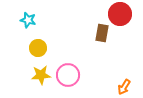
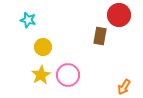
red circle: moved 1 px left, 1 px down
brown rectangle: moved 2 px left, 3 px down
yellow circle: moved 5 px right, 1 px up
yellow star: rotated 24 degrees counterclockwise
